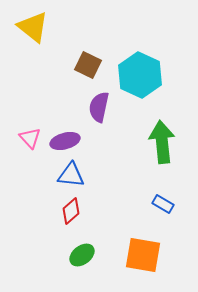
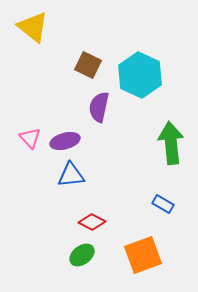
green arrow: moved 9 px right, 1 px down
blue triangle: rotated 12 degrees counterclockwise
red diamond: moved 21 px right, 11 px down; rotated 68 degrees clockwise
orange square: rotated 30 degrees counterclockwise
